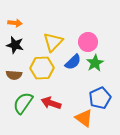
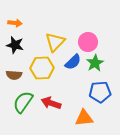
yellow triangle: moved 2 px right
blue pentagon: moved 6 px up; rotated 20 degrees clockwise
green semicircle: moved 1 px up
orange triangle: rotated 42 degrees counterclockwise
